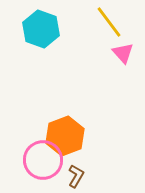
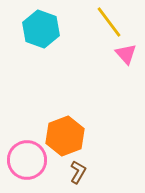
pink triangle: moved 3 px right, 1 px down
pink circle: moved 16 px left
brown L-shape: moved 2 px right, 4 px up
